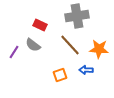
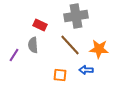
gray cross: moved 1 px left
gray semicircle: rotated 49 degrees clockwise
purple line: moved 3 px down
orange square: rotated 24 degrees clockwise
